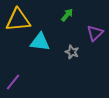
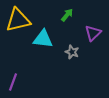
yellow triangle: rotated 8 degrees counterclockwise
purple triangle: moved 2 px left
cyan triangle: moved 3 px right, 3 px up
purple line: rotated 18 degrees counterclockwise
